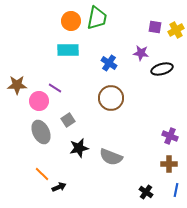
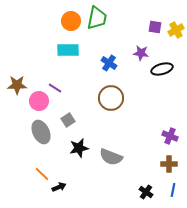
blue line: moved 3 px left
